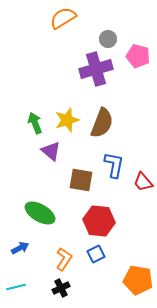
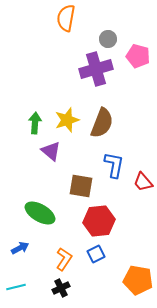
orange semicircle: moved 3 px right; rotated 48 degrees counterclockwise
green arrow: rotated 25 degrees clockwise
brown square: moved 6 px down
red hexagon: rotated 12 degrees counterclockwise
